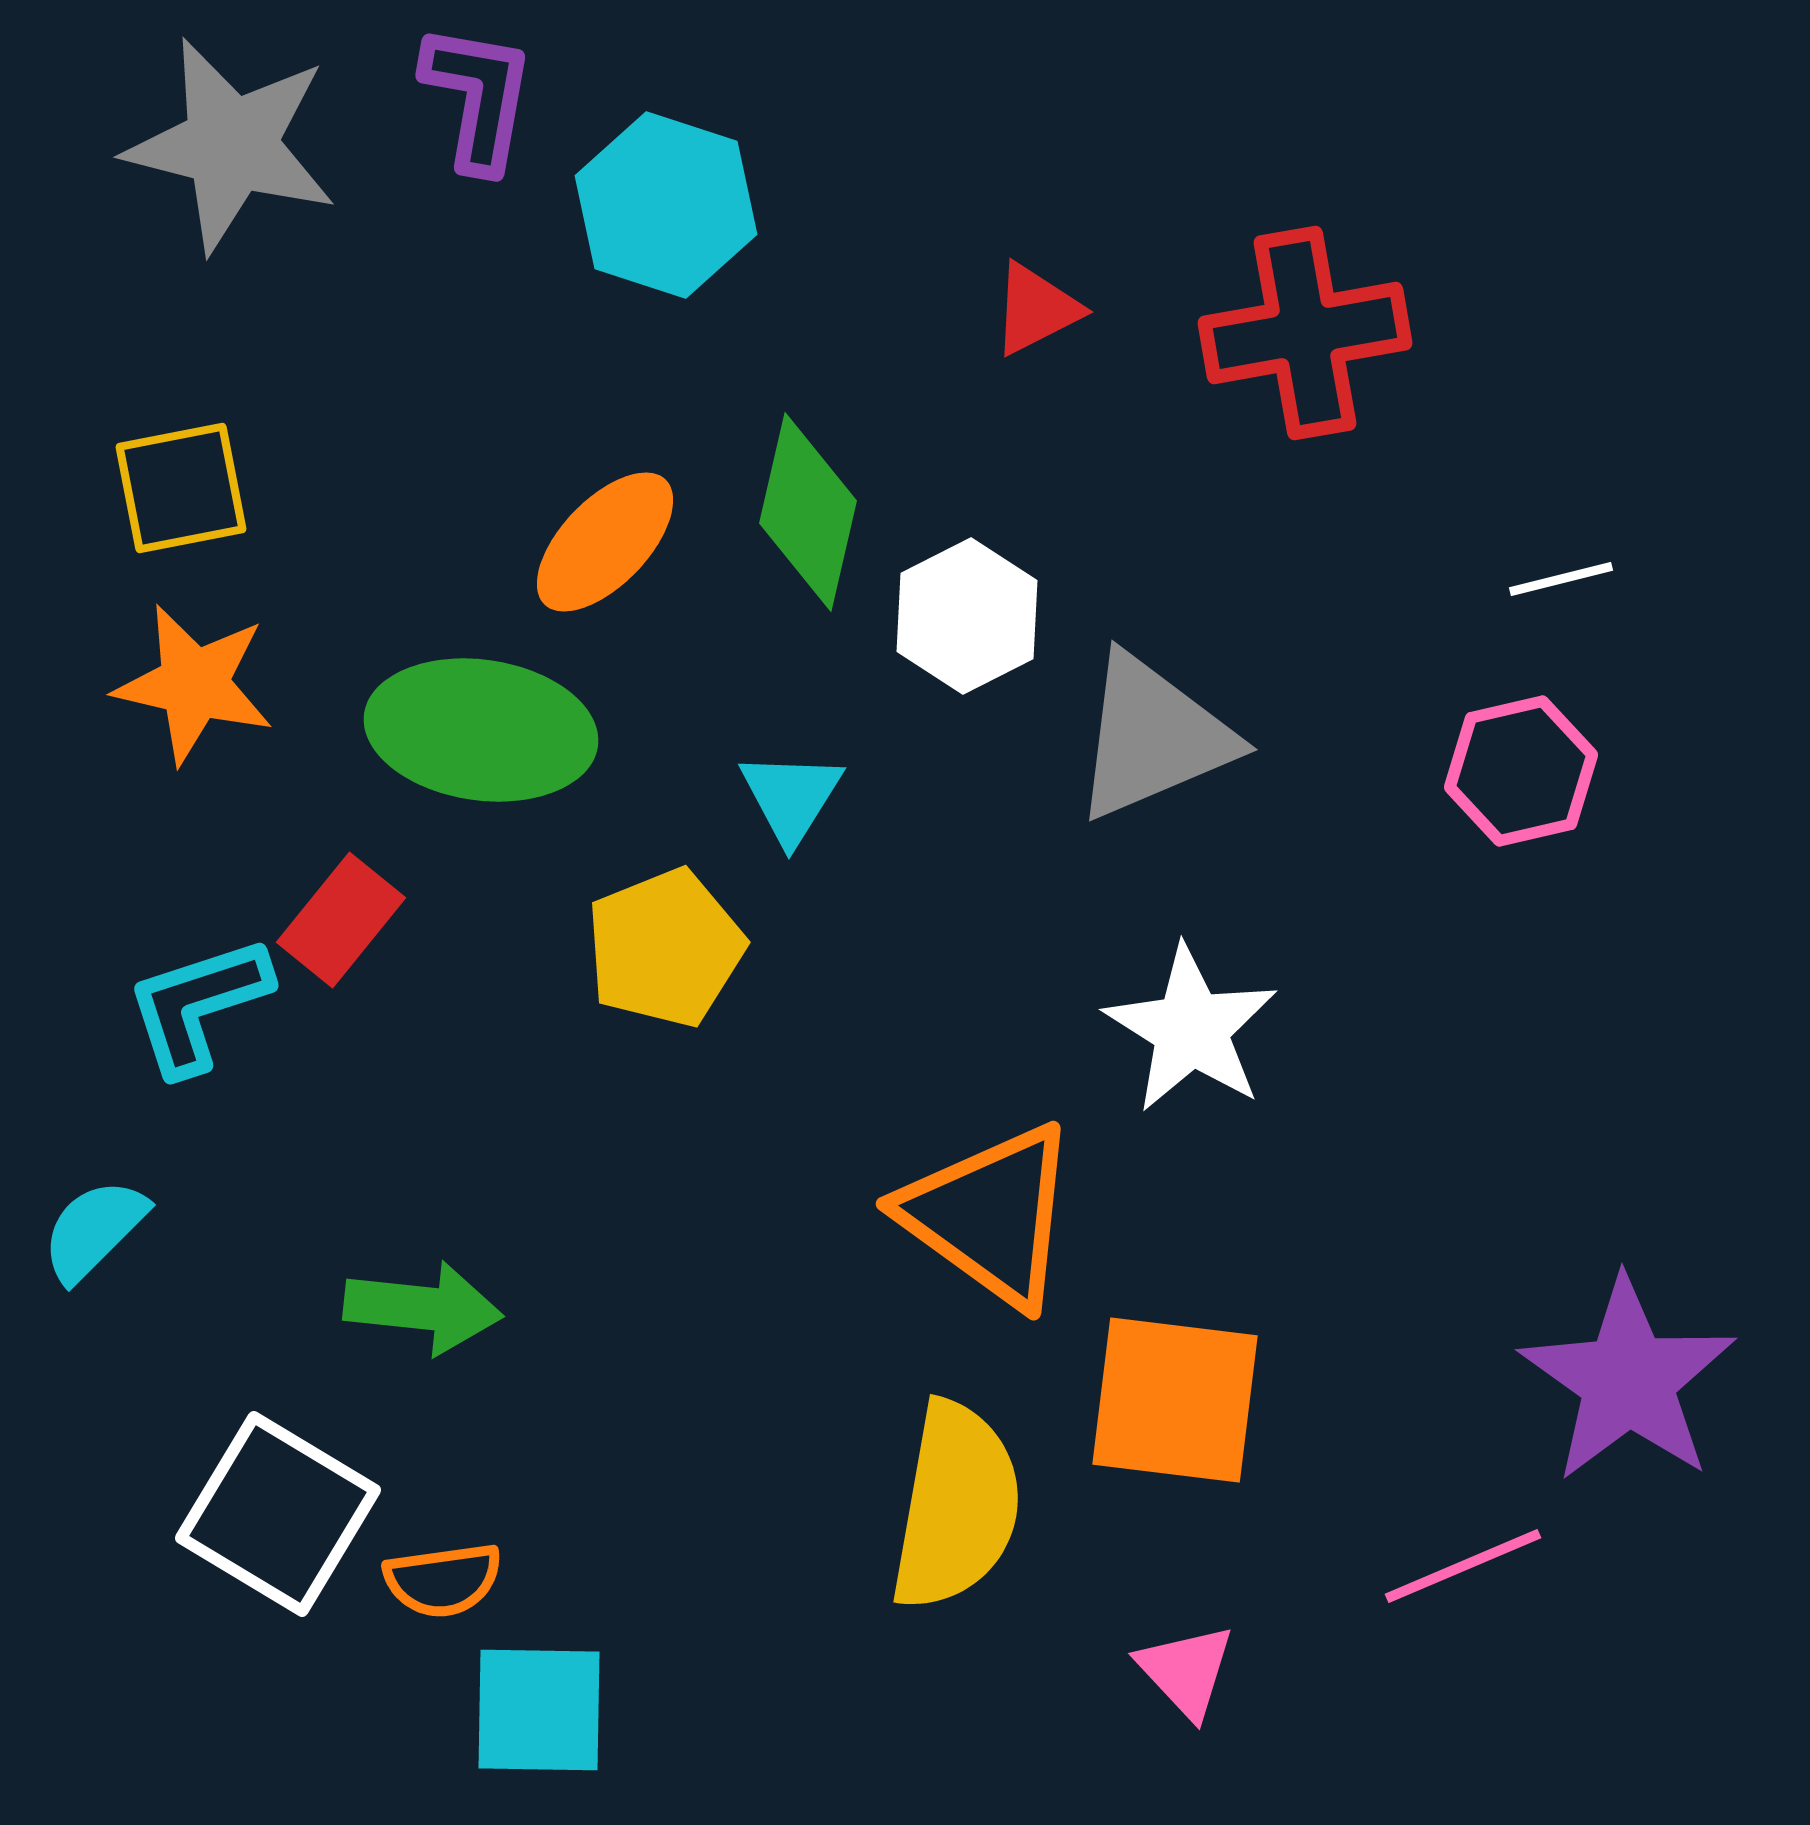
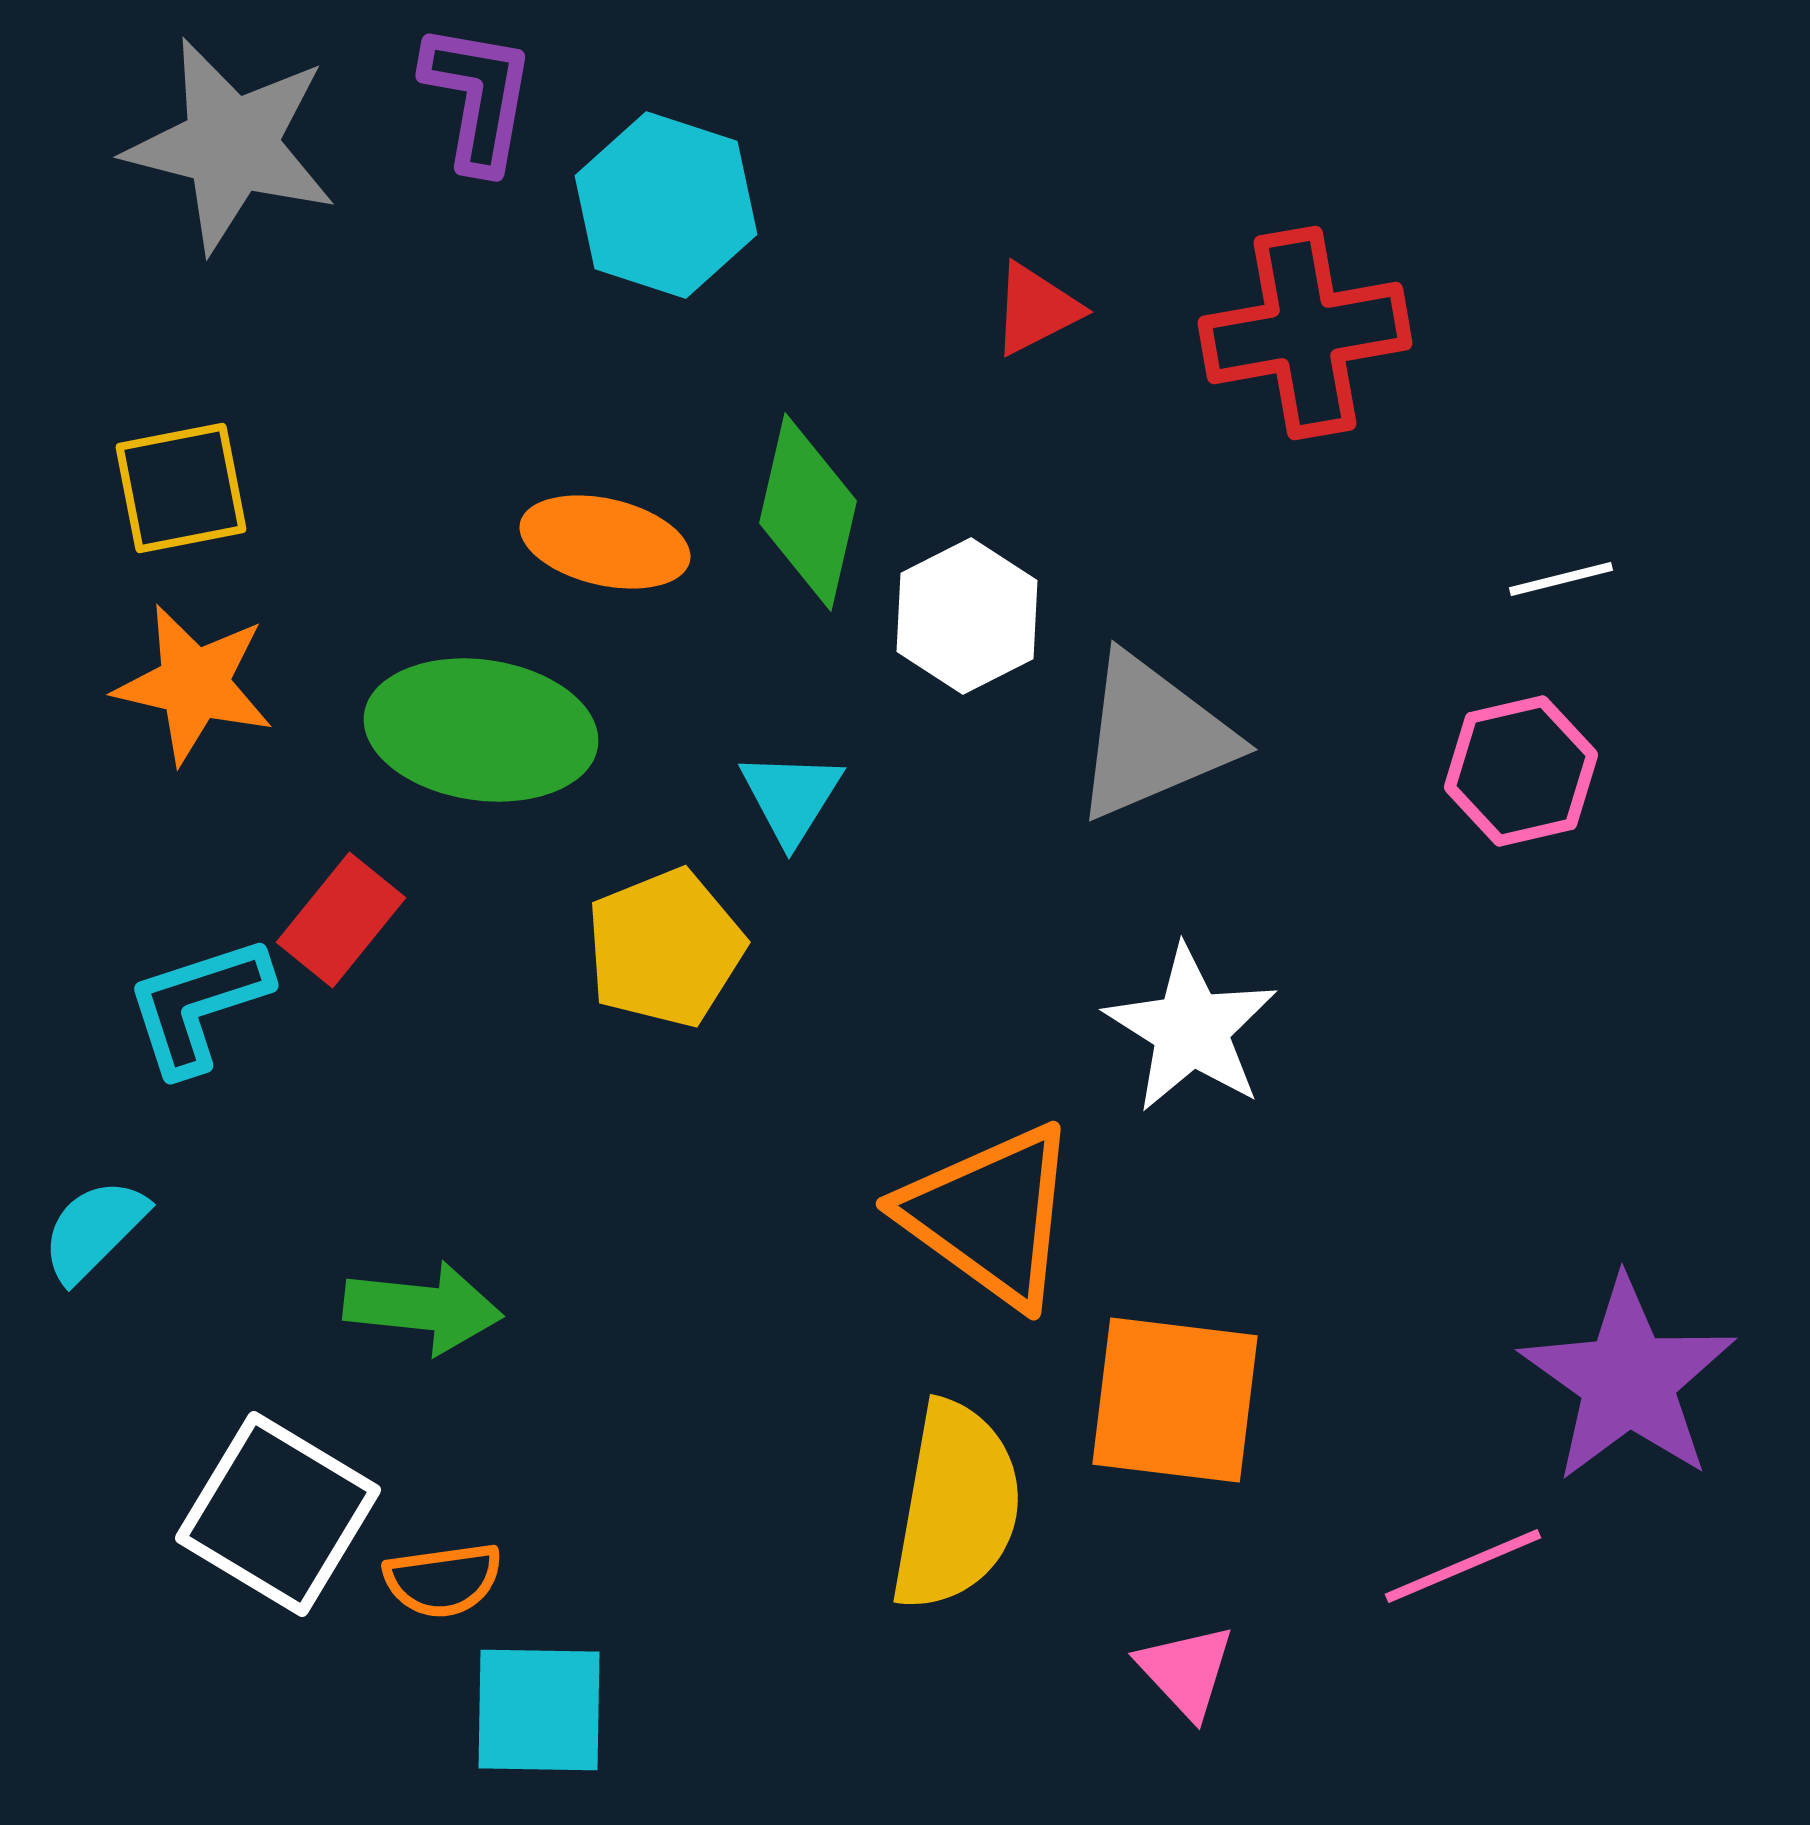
orange ellipse: rotated 59 degrees clockwise
